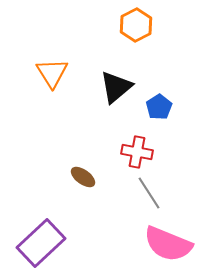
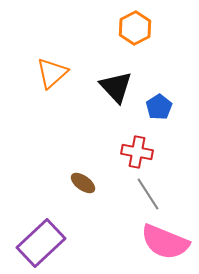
orange hexagon: moved 1 px left, 3 px down
orange triangle: rotated 20 degrees clockwise
black triangle: rotated 33 degrees counterclockwise
brown ellipse: moved 6 px down
gray line: moved 1 px left, 1 px down
pink semicircle: moved 3 px left, 2 px up
